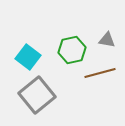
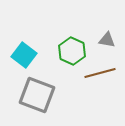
green hexagon: moved 1 px down; rotated 24 degrees counterclockwise
cyan square: moved 4 px left, 2 px up
gray square: rotated 30 degrees counterclockwise
